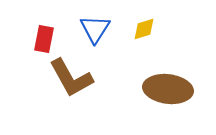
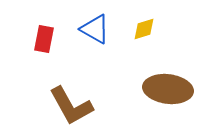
blue triangle: rotated 32 degrees counterclockwise
brown L-shape: moved 28 px down
